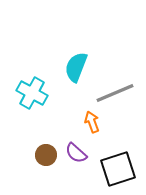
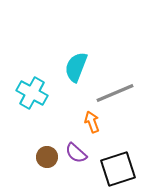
brown circle: moved 1 px right, 2 px down
